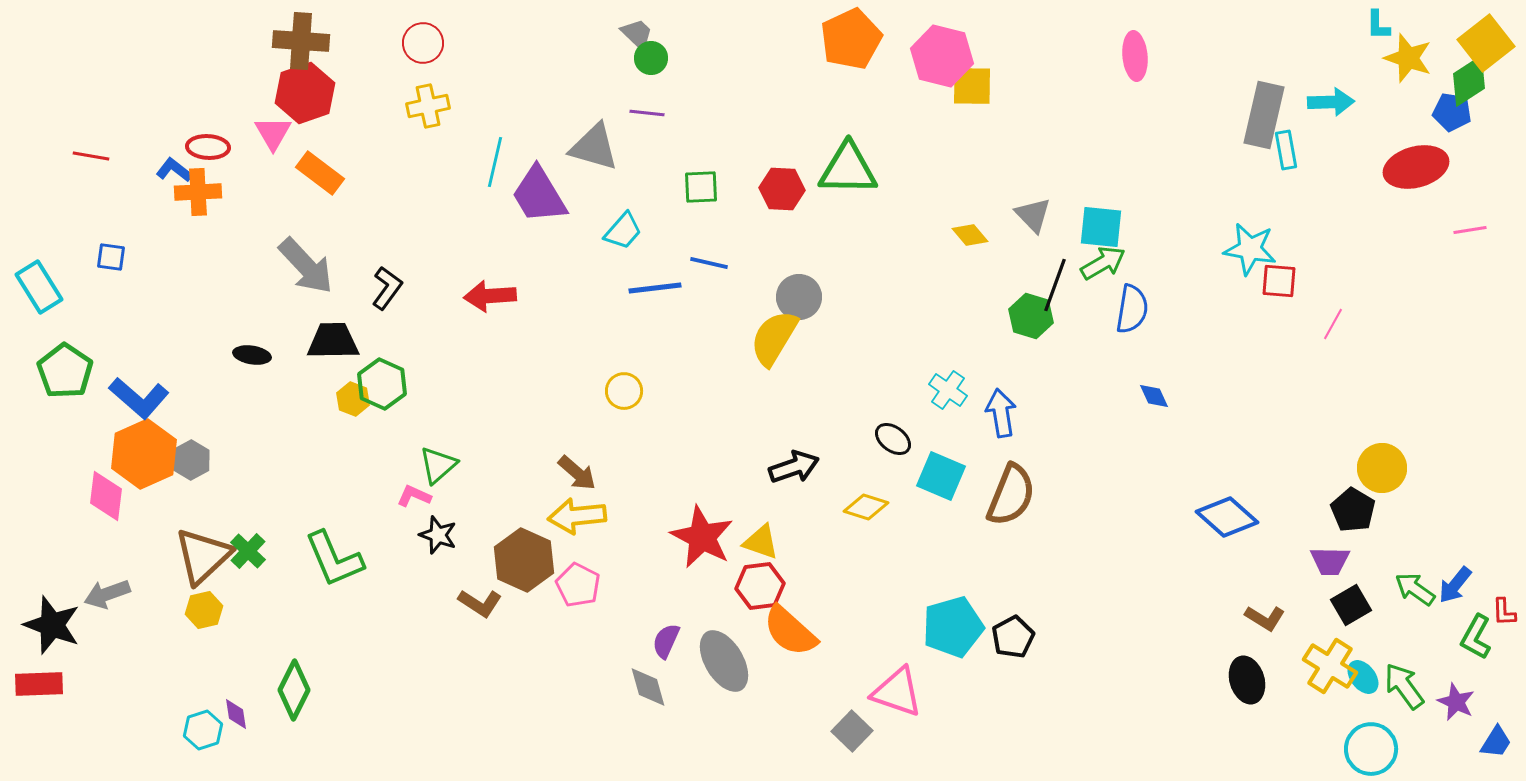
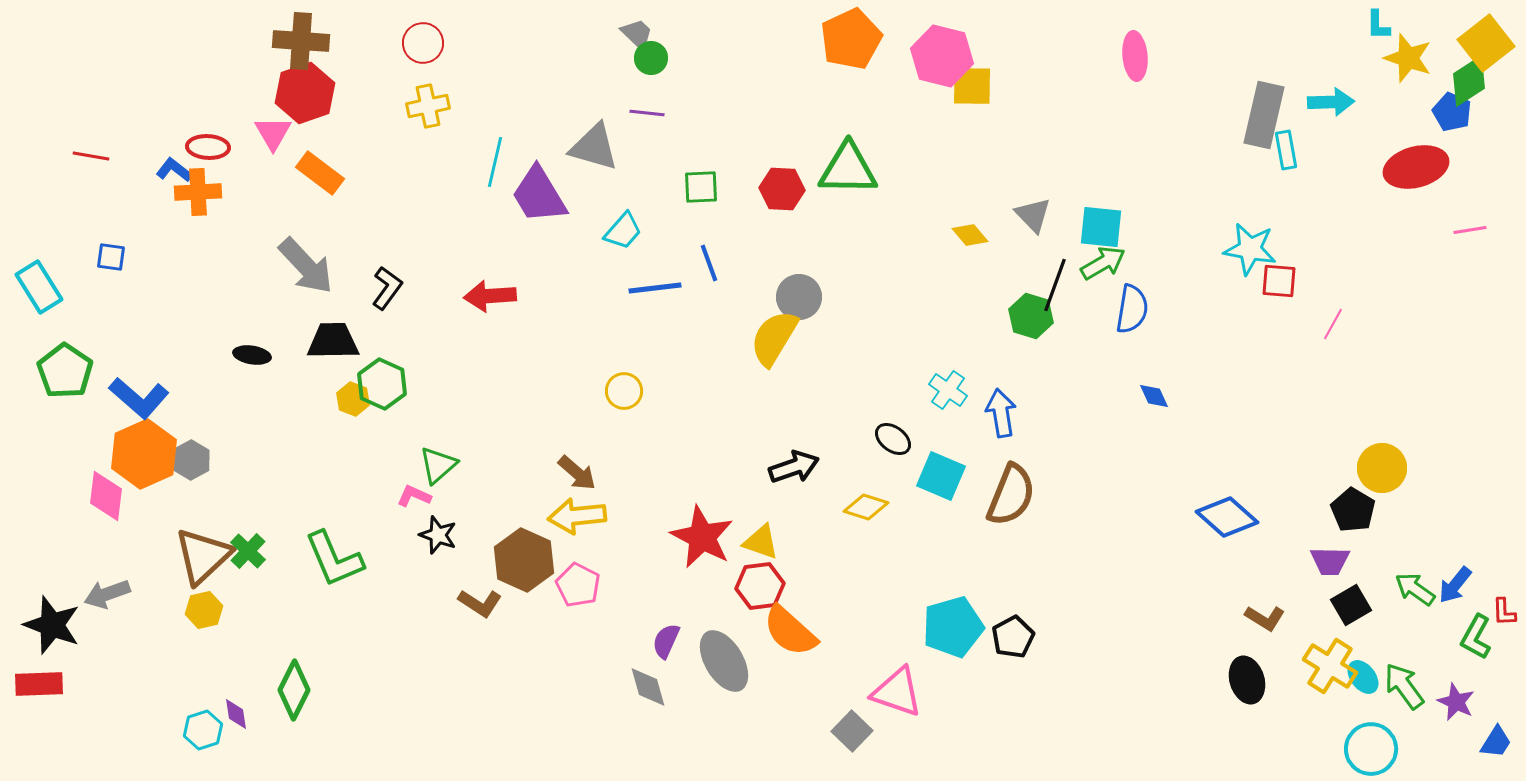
blue pentagon at (1452, 112): rotated 15 degrees clockwise
blue line at (709, 263): rotated 57 degrees clockwise
